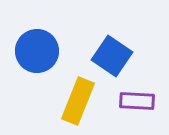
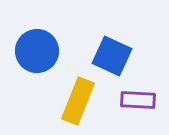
blue square: rotated 9 degrees counterclockwise
purple rectangle: moved 1 px right, 1 px up
